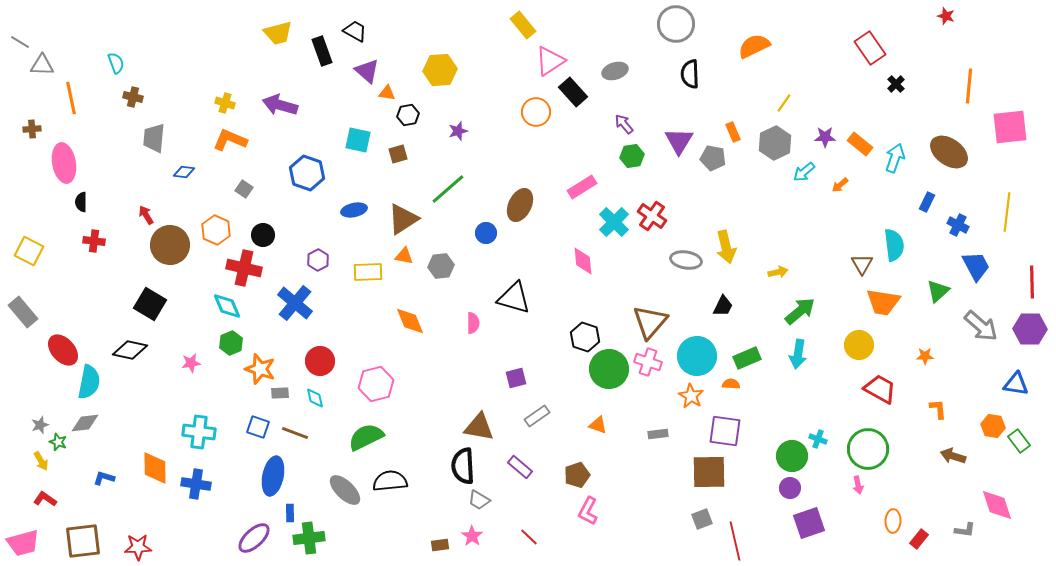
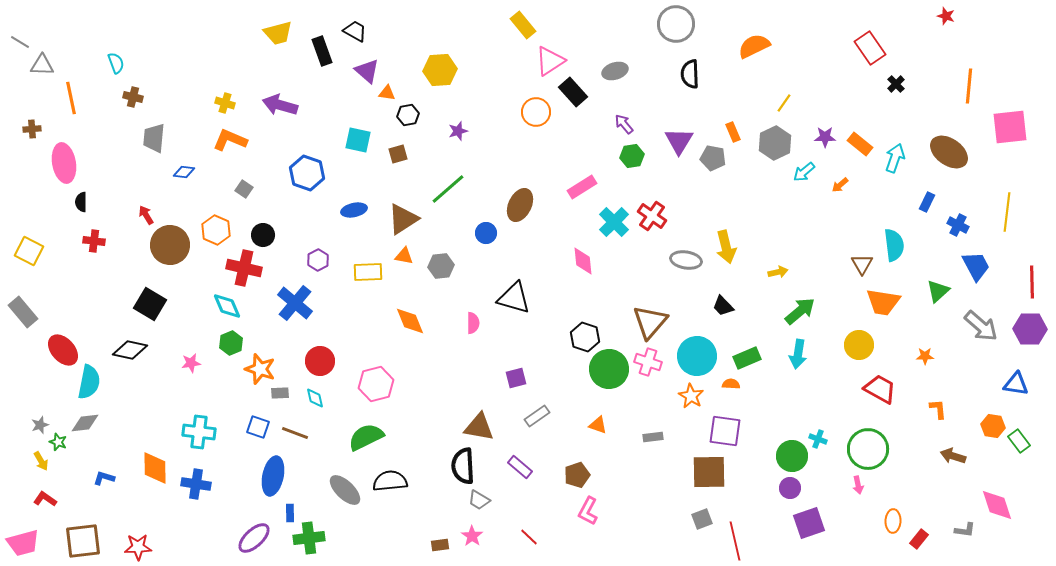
black trapezoid at (723, 306): rotated 110 degrees clockwise
gray rectangle at (658, 434): moved 5 px left, 3 px down
